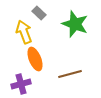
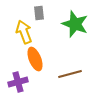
gray rectangle: rotated 40 degrees clockwise
purple cross: moved 3 px left, 2 px up
